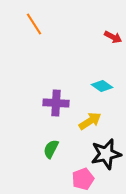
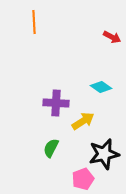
orange line: moved 2 px up; rotated 30 degrees clockwise
red arrow: moved 1 px left
cyan diamond: moved 1 px left, 1 px down
yellow arrow: moved 7 px left
green semicircle: moved 1 px up
black star: moved 2 px left
